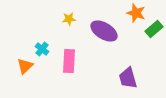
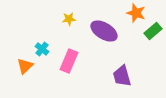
green rectangle: moved 1 px left, 2 px down
pink rectangle: rotated 20 degrees clockwise
purple trapezoid: moved 6 px left, 2 px up
